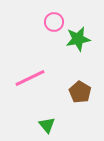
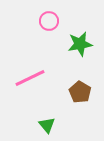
pink circle: moved 5 px left, 1 px up
green star: moved 2 px right, 5 px down
